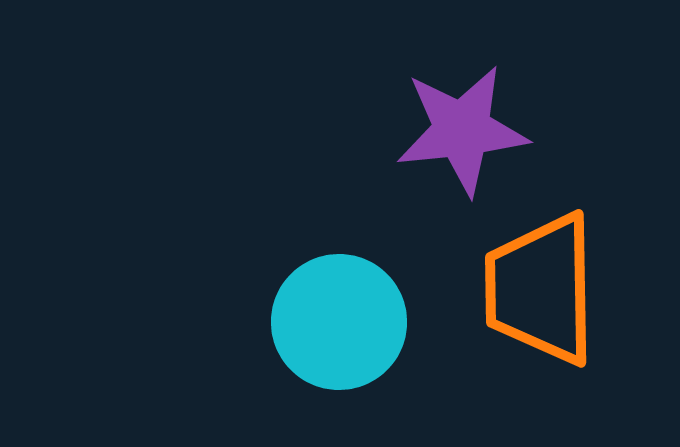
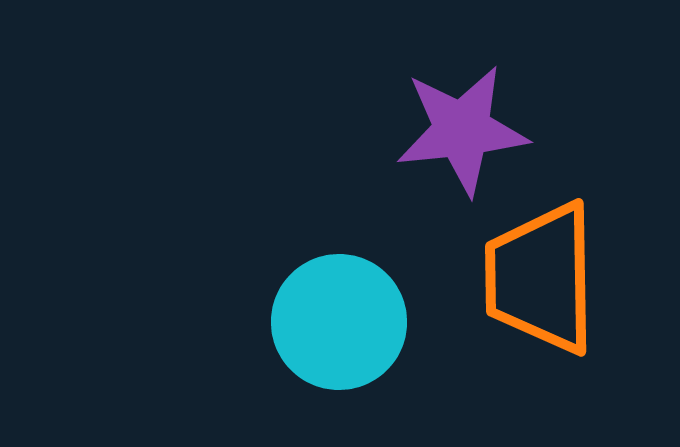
orange trapezoid: moved 11 px up
